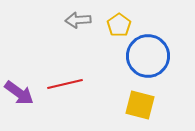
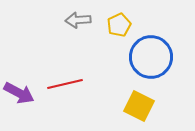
yellow pentagon: rotated 10 degrees clockwise
blue circle: moved 3 px right, 1 px down
purple arrow: rotated 8 degrees counterclockwise
yellow square: moved 1 px left, 1 px down; rotated 12 degrees clockwise
